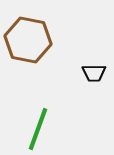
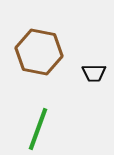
brown hexagon: moved 11 px right, 12 px down
